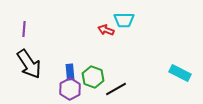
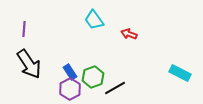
cyan trapezoid: moved 30 px left; rotated 55 degrees clockwise
red arrow: moved 23 px right, 4 px down
blue rectangle: rotated 28 degrees counterclockwise
green hexagon: rotated 20 degrees clockwise
black line: moved 1 px left, 1 px up
